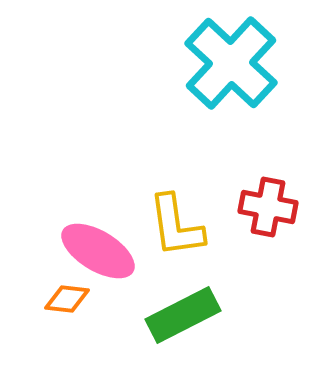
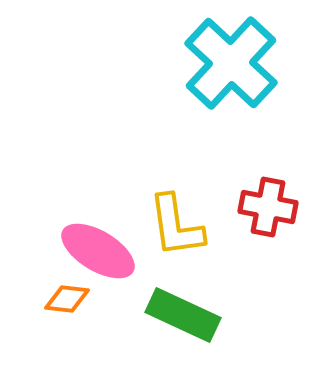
green rectangle: rotated 52 degrees clockwise
